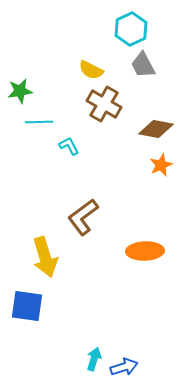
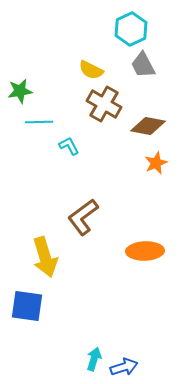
brown diamond: moved 8 px left, 3 px up
orange star: moved 5 px left, 2 px up
